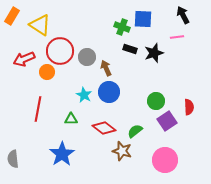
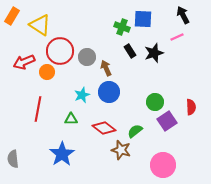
pink line: rotated 16 degrees counterclockwise
black rectangle: moved 2 px down; rotated 40 degrees clockwise
red arrow: moved 3 px down
cyan star: moved 2 px left; rotated 21 degrees clockwise
green circle: moved 1 px left, 1 px down
red semicircle: moved 2 px right
brown star: moved 1 px left, 1 px up
pink circle: moved 2 px left, 5 px down
